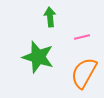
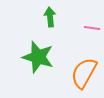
pink line: moved 10 px right, 9 px up; rotated 21 degrees clockwise
